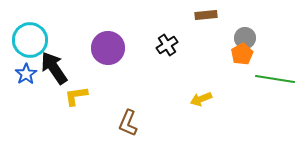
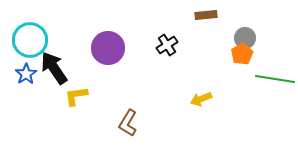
brown L-shape: rotated 8 degrees clockwise
